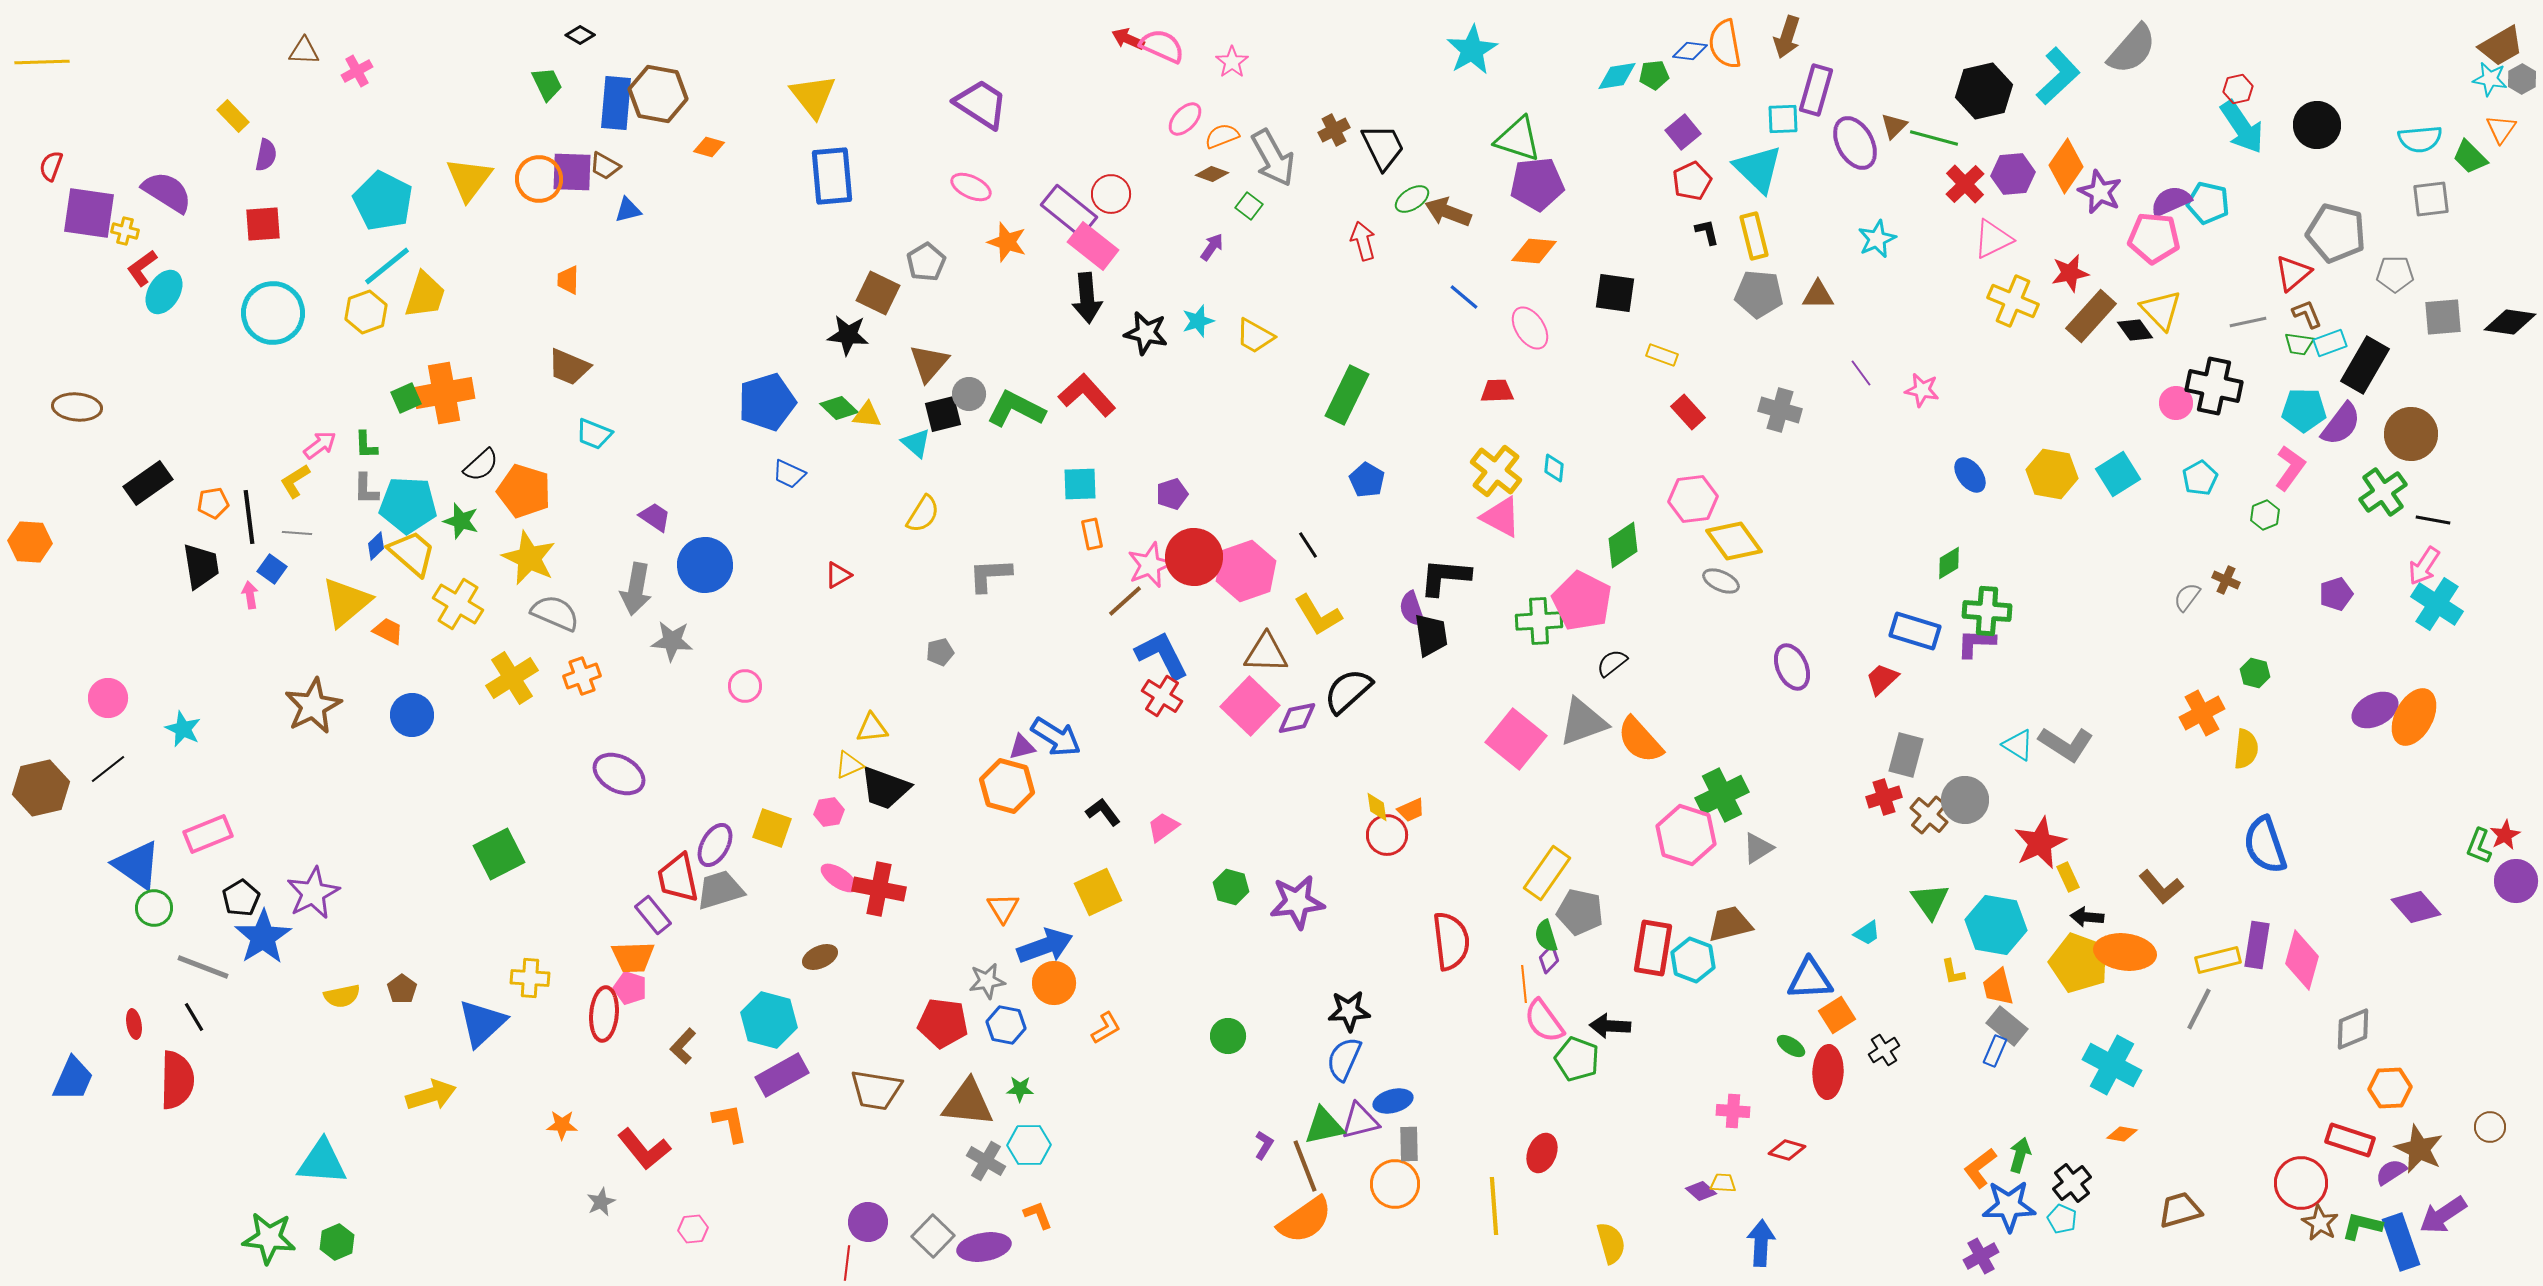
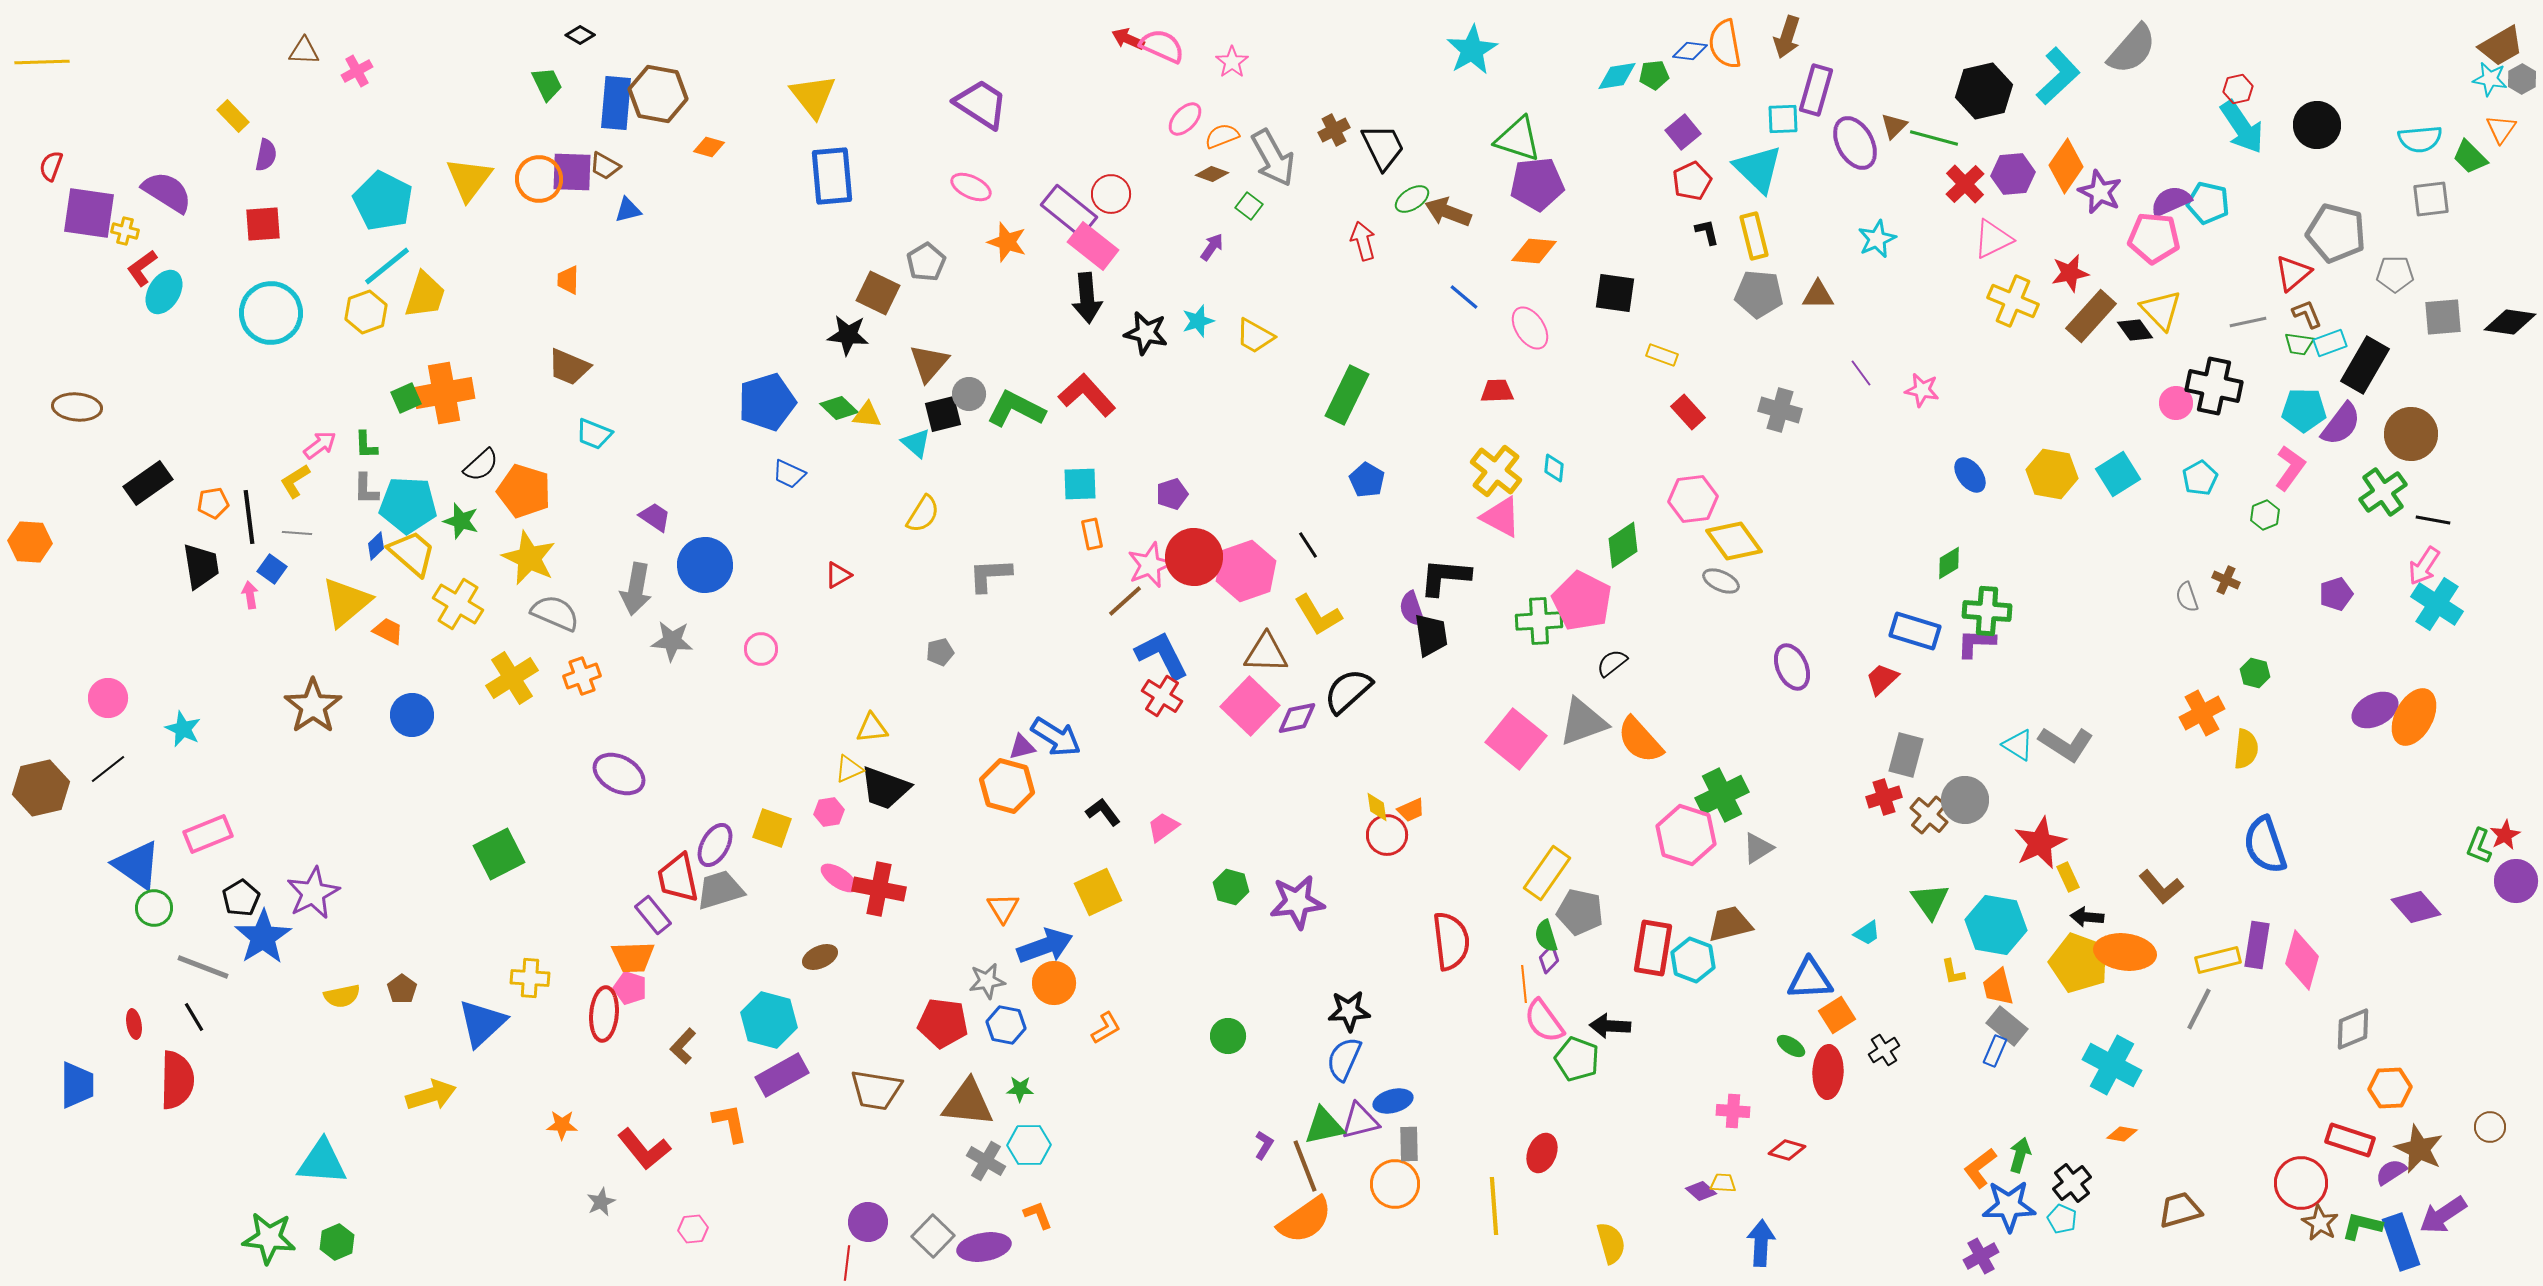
cyan circle at (273, 313): moved 2 px left
gray semicircle at (2187, 597): rotated 56 degrees counterclockwise
pink circle at (745, 686): moved 16 px right, 37 px up
brown star at (313, 706): rotated 8 degrees counterclockwise
yellow triangle at (849, 765): moved 4 px down
blue trapezoid at (73, 1079): moved 4 px right, 6 px down; rotated 24 degrees counterclockwise
